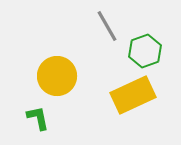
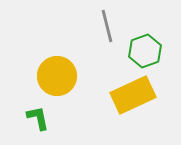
gray line: rotated 16 degrees clockwise
